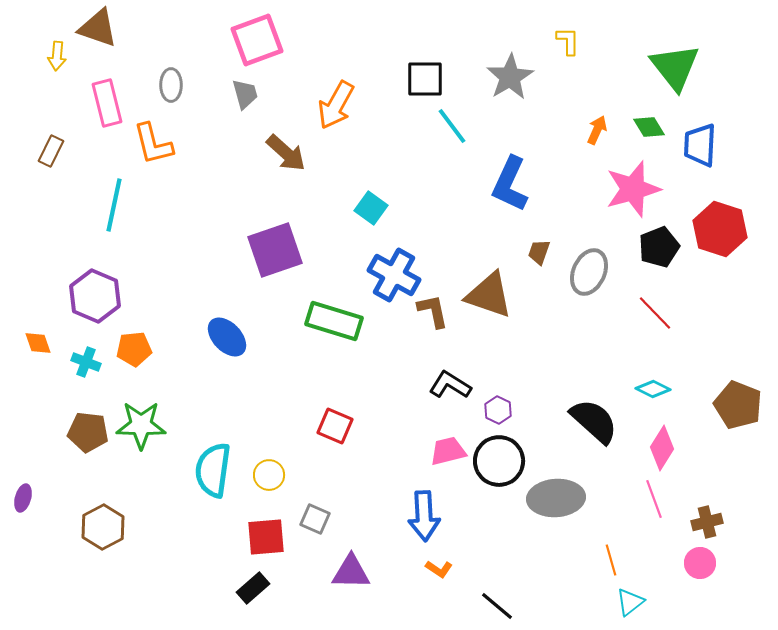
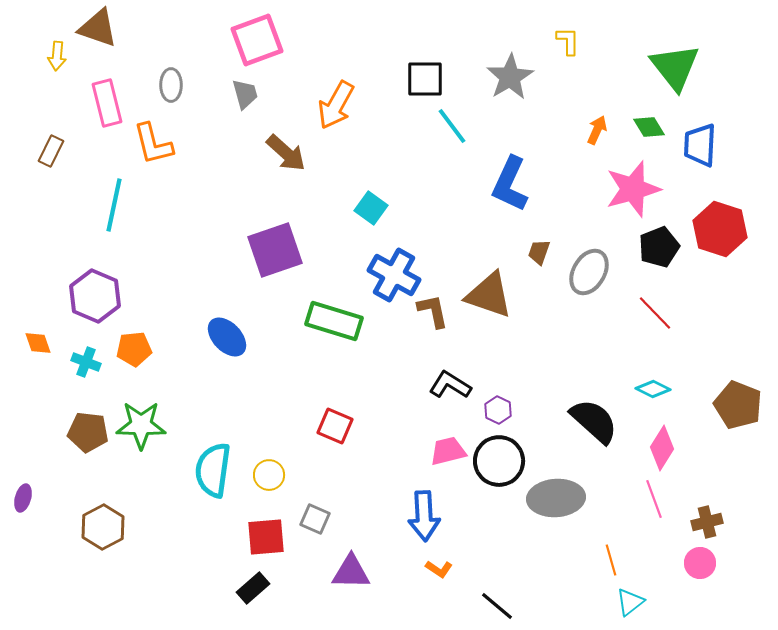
gray ellipse at (589, 272): rotated 6 degrees clockwise
